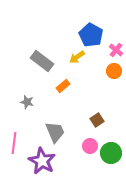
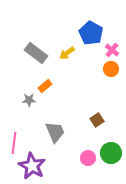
blue pentagon: moved 2 px up
pink cross: moved 4 px left
yellow arrow: moved 10 px left, 4 px up
gray rectangle: moved 6 px left, 8 px up
orange circle: moved 3 px left, 2 px up
orange rectangle: moved 18 px left
gray star: moved 2 px right, 2 px up; rotated 16 degrees counterclockwise
pink circle: moved 2 px left, 12 px down
purple star: moved 10 px left, 5 px down
